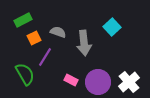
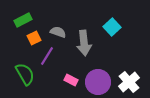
purple line: moved 2 px right, 1 px up
